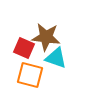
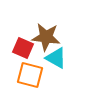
red square: moved 1 px left
cyan triangle: rotated 10 degrees clockwise
